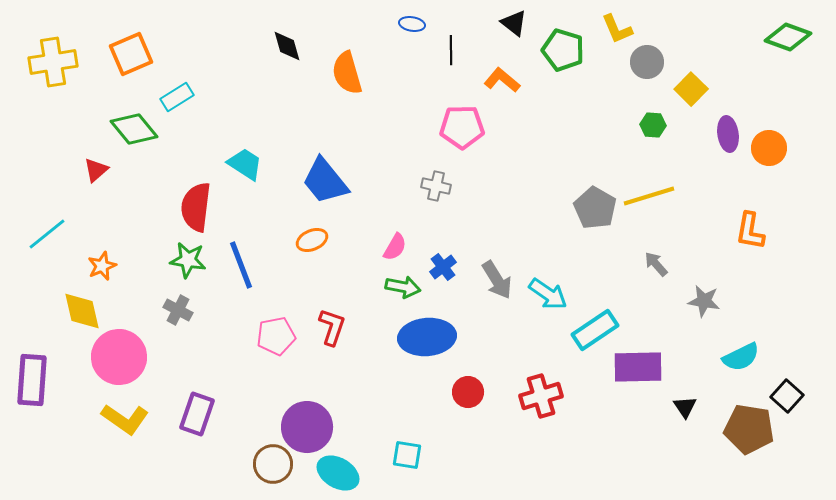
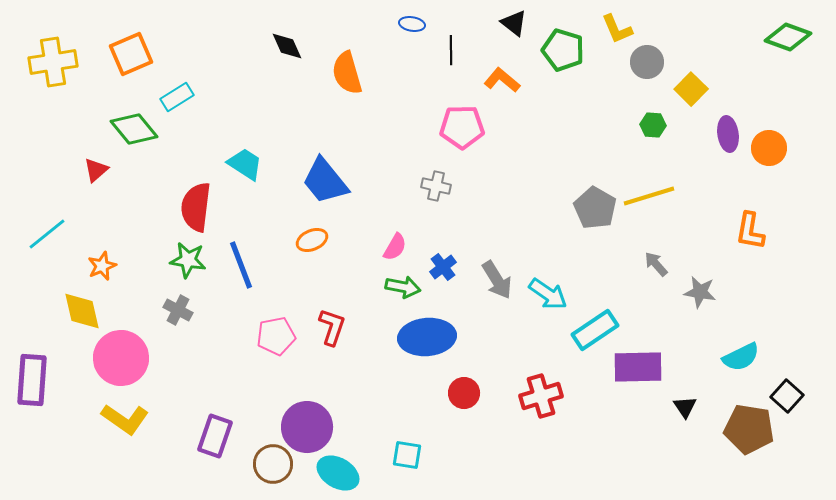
black diamond at (287, 46): rotated 8 degrees counterclockwise
gray star at (704, 301): moved 4 px left, 9 px up
pink circle at (119, 357): moved 2 px right, 1 px down
red circle at (468, 392): moved 4 px left, 1 px down
purple rectangle at (197, 414): moved 18 px right, 22 px down
